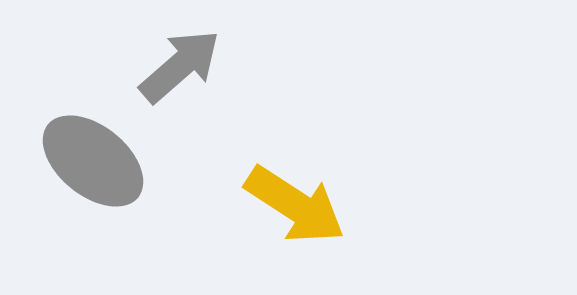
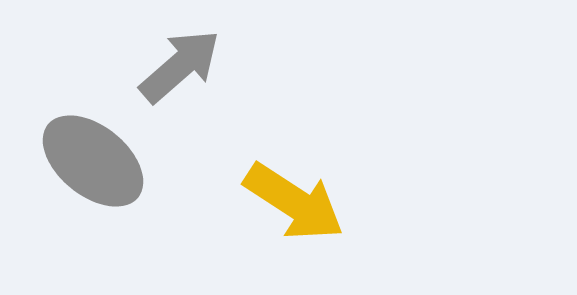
yellow arrow: moved 1 px left, 3 px up
